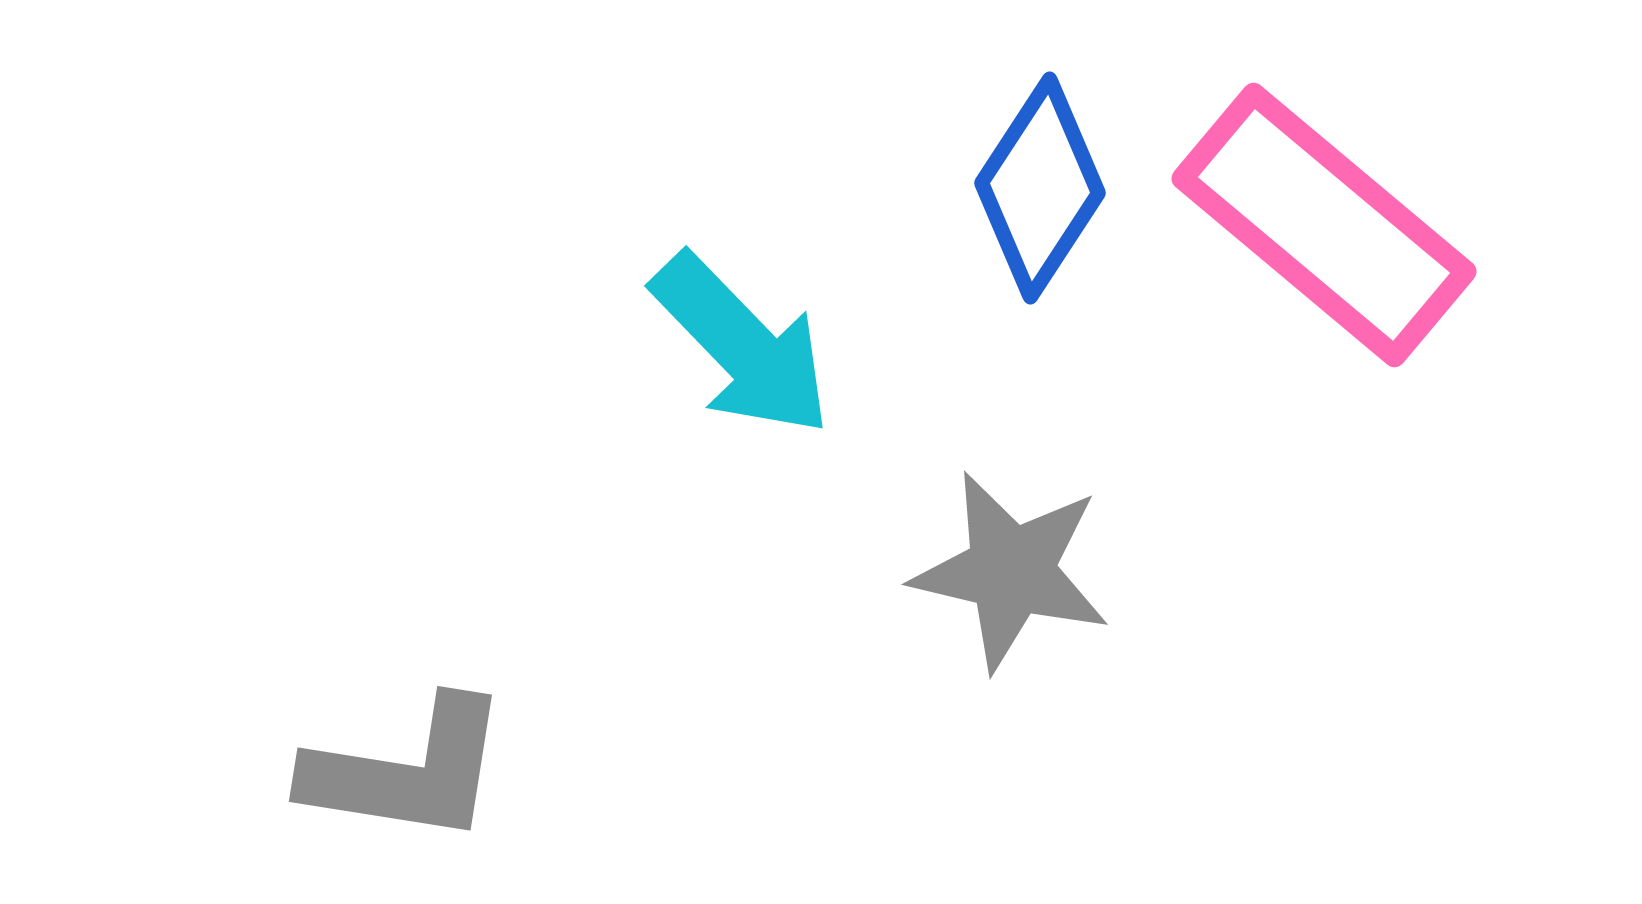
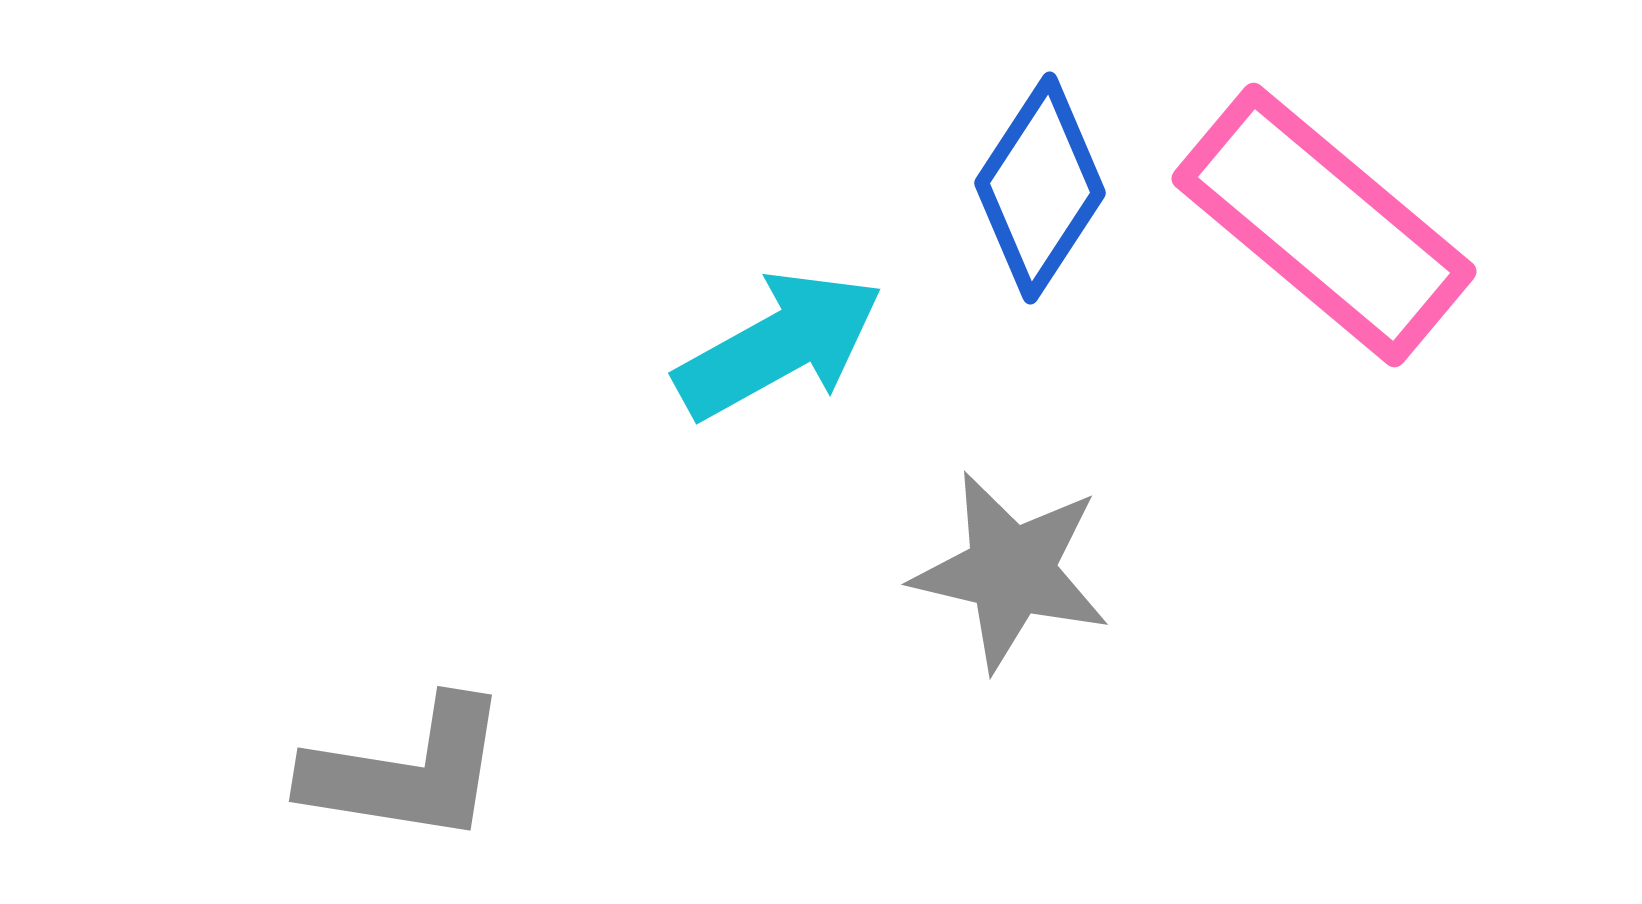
cyan arrow: moved 37 px right; rotated 75 degrees counterclockwise
